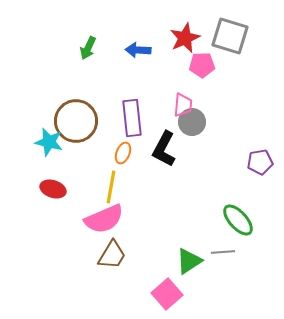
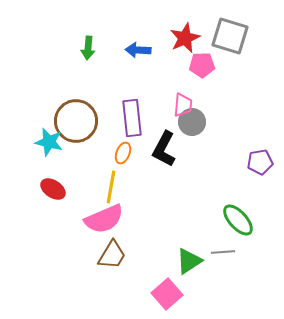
green arrow: rotated 20 degrees counterclockwise
red ellipse: rotated 15 degrees clockwise
